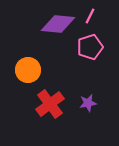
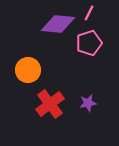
pink line: moved 1 px left, 3 px up
pink pentagon: moved 1 px left, 4 px up
